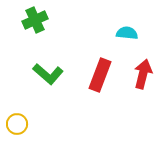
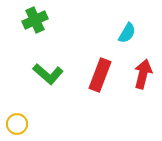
cyan semicircle: rotated 115 degrees clockwise
